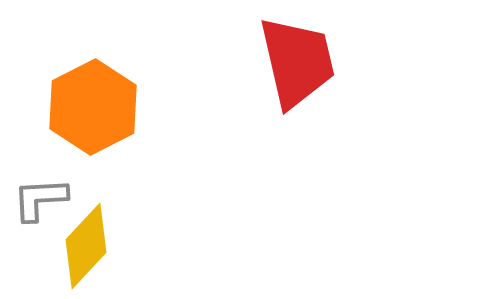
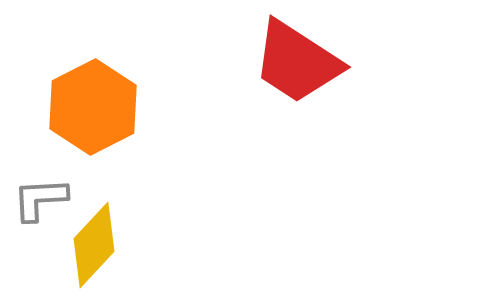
red trapezoid: rotated 136 degrees clockwise
yellow diamond: moved 8 px right, 1 px up
